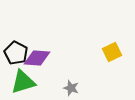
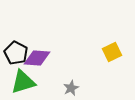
gray star: rotated 28 degrees clockwise
